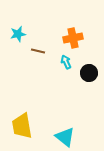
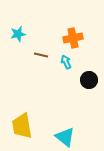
brown line: moved 3 px right, 4 px down
black circle: moved 7 px down
